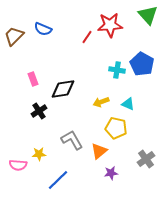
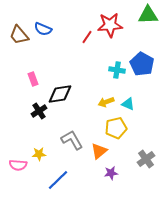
green triangle: rotated 50 degrees counterclockwise
brown trapezoid: moved 5 px right, 1 px up; rotated 85 degrees counterclockwise
black diamond: moved 3 px left, 5 px down
yellow arrow: moved 5 px right
yellow pentagon: rotated 25 degrees counterclockwise
